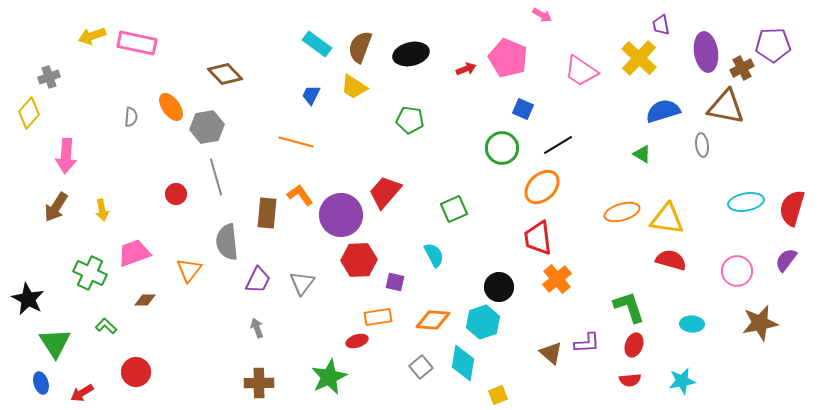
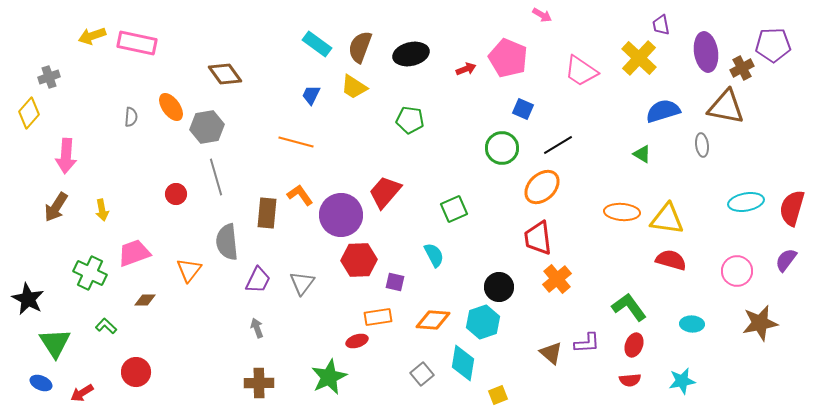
brown diamond at (225, 74): rotated 8 degrees clockwise
orange ellipse at (622, 212): rotated 20 degrees clockwise
green L-shape at (629, 307): rotated 18 degrees counterclockwise
gray square at (421, 367): moved 1 px right, 7 px down
blue ellipse at (41, 383): rotated 50 degrees counterclockwise
